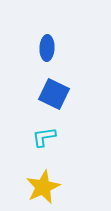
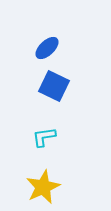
blue ellipse: rotated 45 degrees clockwise
blue square: moved 8 px up
